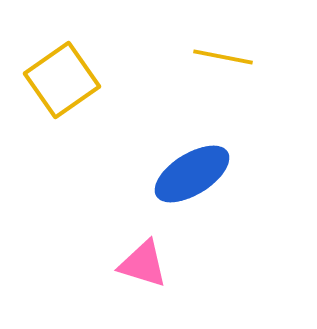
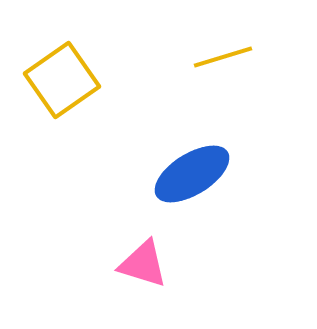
yellow line: rotated 28 degrees counterclockwise
